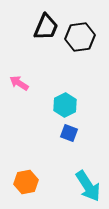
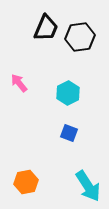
black trapezoid: moved 1 px down
pink arrow: rotated 18 degrees clockwise
cyan hexagon: moved 3 px right, 12 px up
